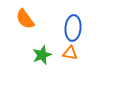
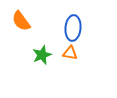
orange semicircle: moved 4 px left, 2 px down
